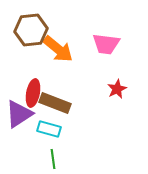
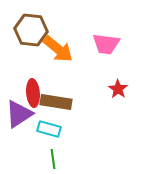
brown hexagon: rotated 12 degrees clockwise
red star: moved 1 px right; rotated 12 degrees counterclockwise
red ellipse: rotated 16 degrees counterclockwise
brown rectangle: moved 1 px right, 1 px up; rotated 12 degrees counterclockwise
